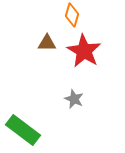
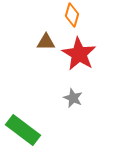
brown triangle: moved 1 px left, 1 px up
red star: moved 5 px left, 3 px down
gray star: moved 1 px left, 1 px up
